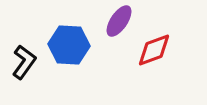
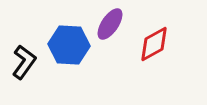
purple ellipse: moved 9 px left, 3 px down
red diamond: moved 6 px up; rotated 9 degrees counterclockwise
